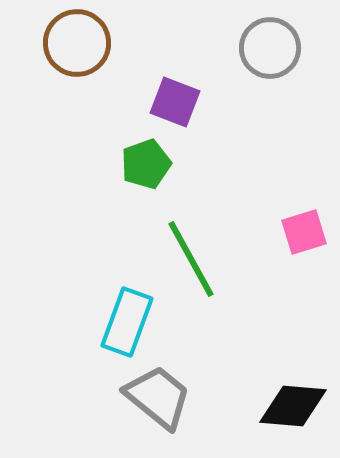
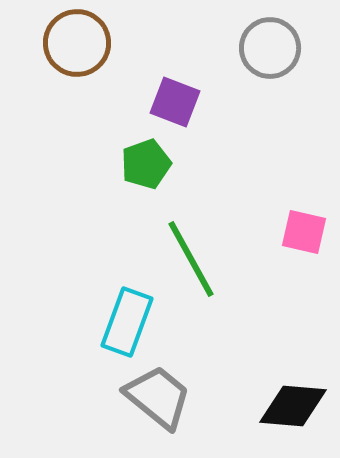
pink square: rotated 30 degrees clockwise
